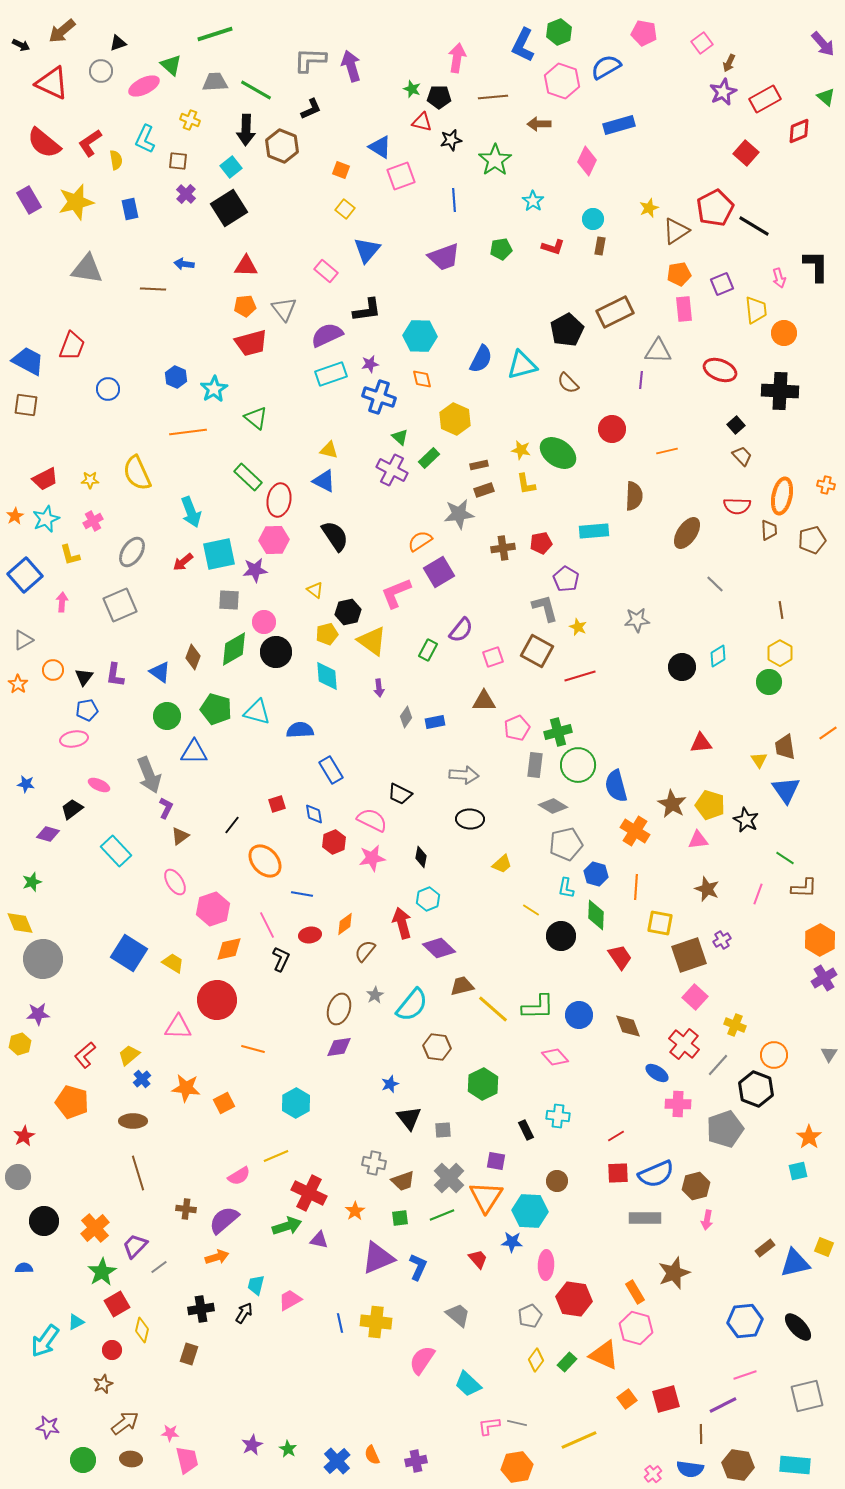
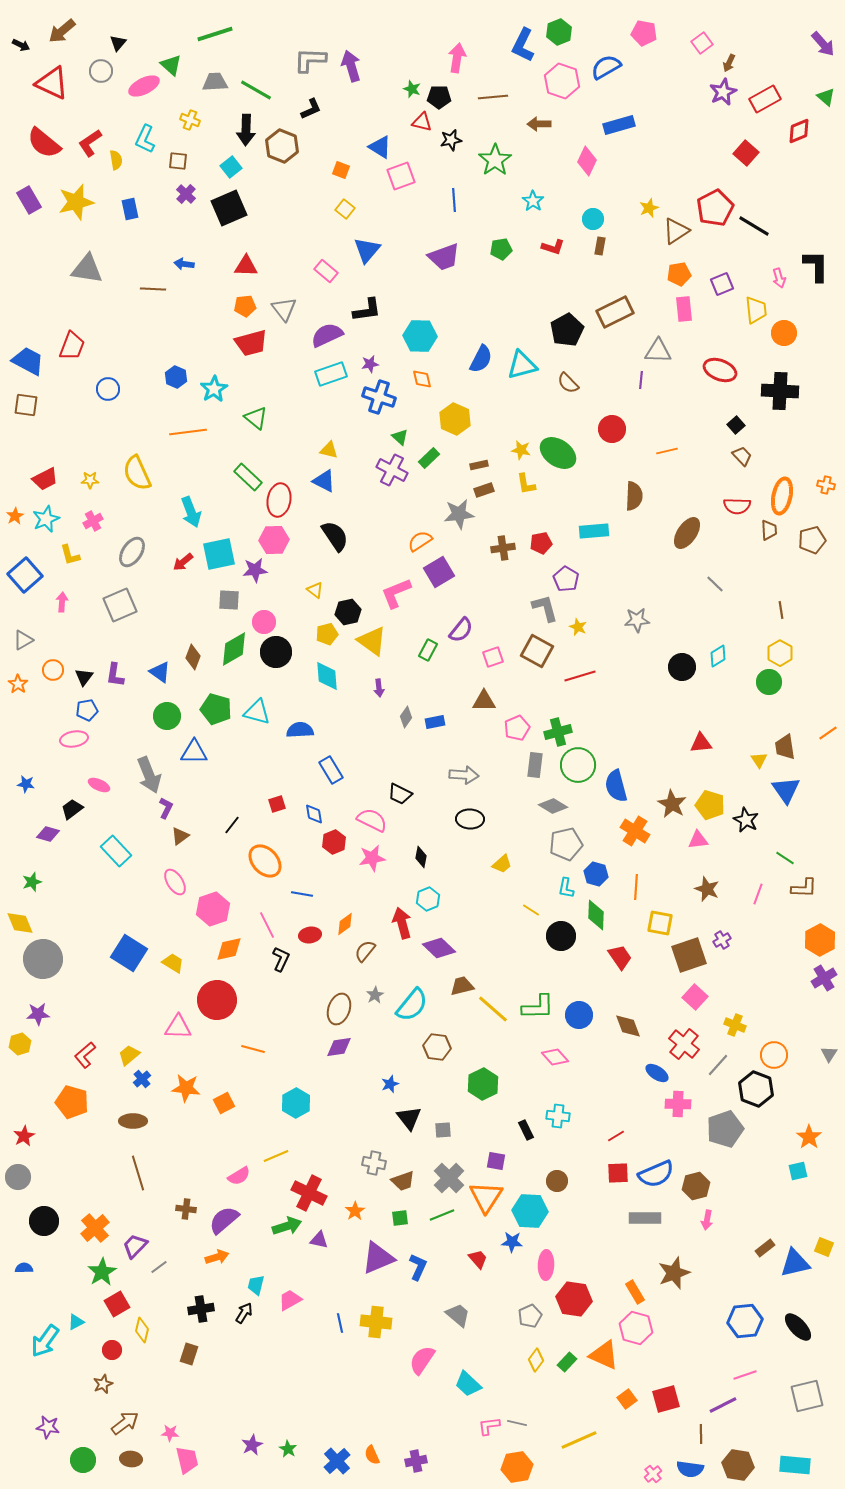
black triangle at (118, 43): rotated 30 degrees counterclockwise
black square at (229, 208): rotated 9 degrees clockwise
